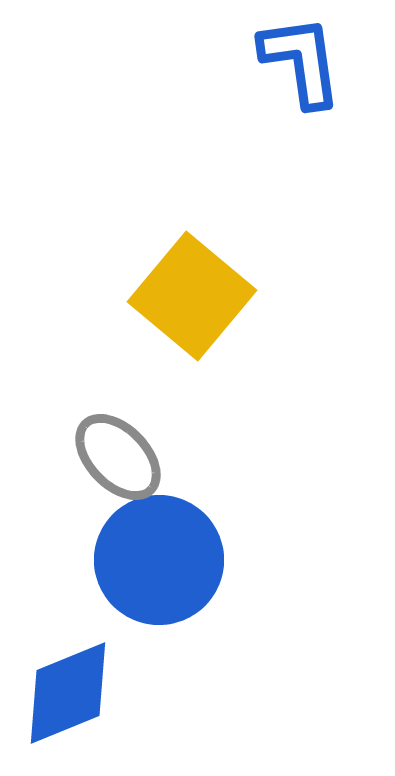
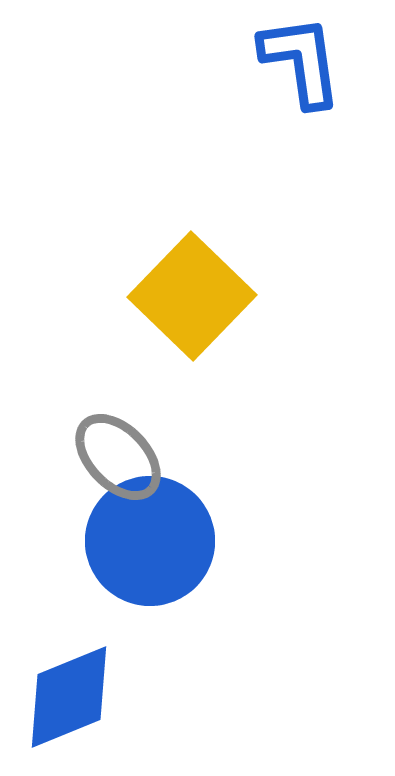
yellow square: rotated 4 degrees clockwise
blue circle: moved 9 px left, 19 px up
blue diamond: moved 1 px right, 4 px down
